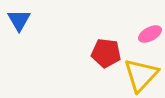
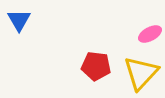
red pentagon: moved 10 px left, 13 px down
yellow triangle: moved 2 px up
